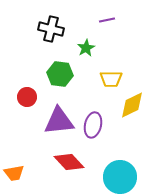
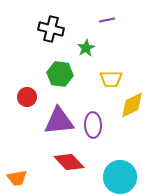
purple ellipse: rotated 15 degrees counterclockwise
orange trapezoid: moved 3 px right, 5 px down
